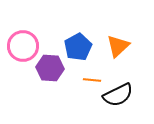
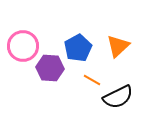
blue pentagon: moved 1 px down
orange line: rotated 24 degrees clockwise
black semicircle: moved 2 px down
